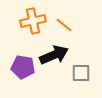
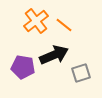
orange cross: moved 3 px right; rotated 25 degrees counterclockwise
gray square: rotated 18 degrees counterclockwise
